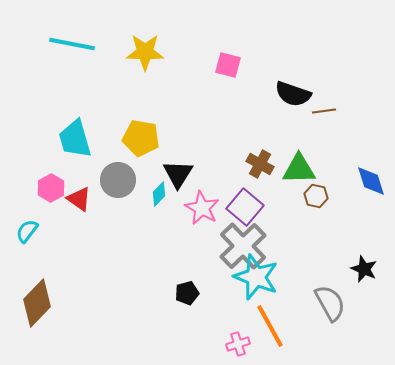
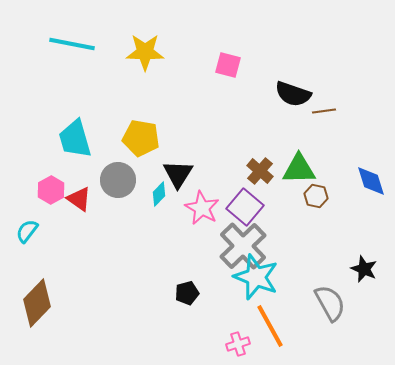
brown cross: moved 7 px down; rotated 12 degrees clockwise
pink hexagon: moved 2 px down
